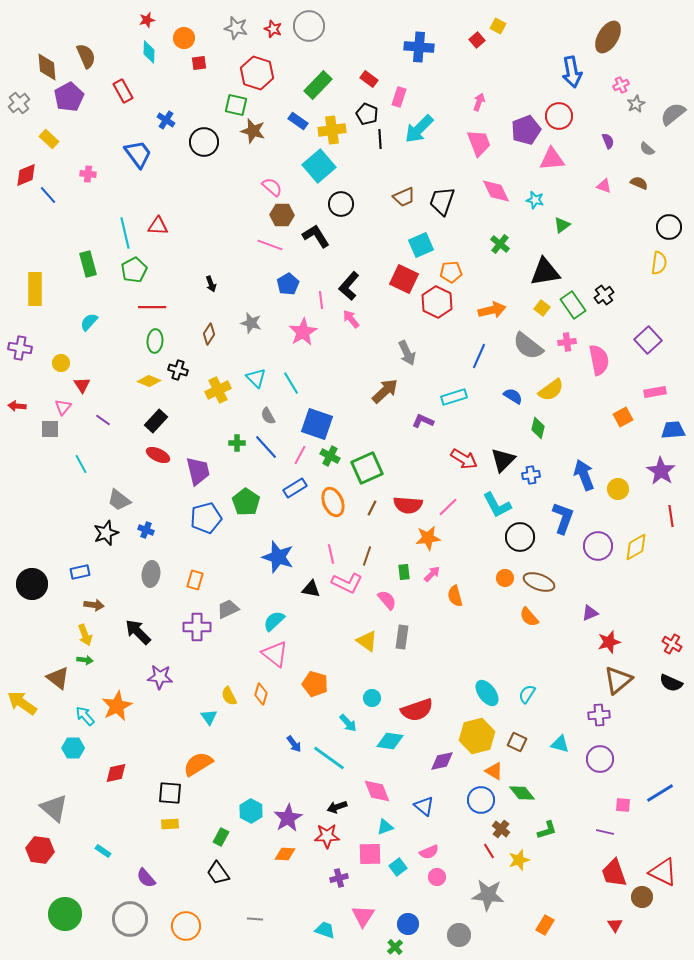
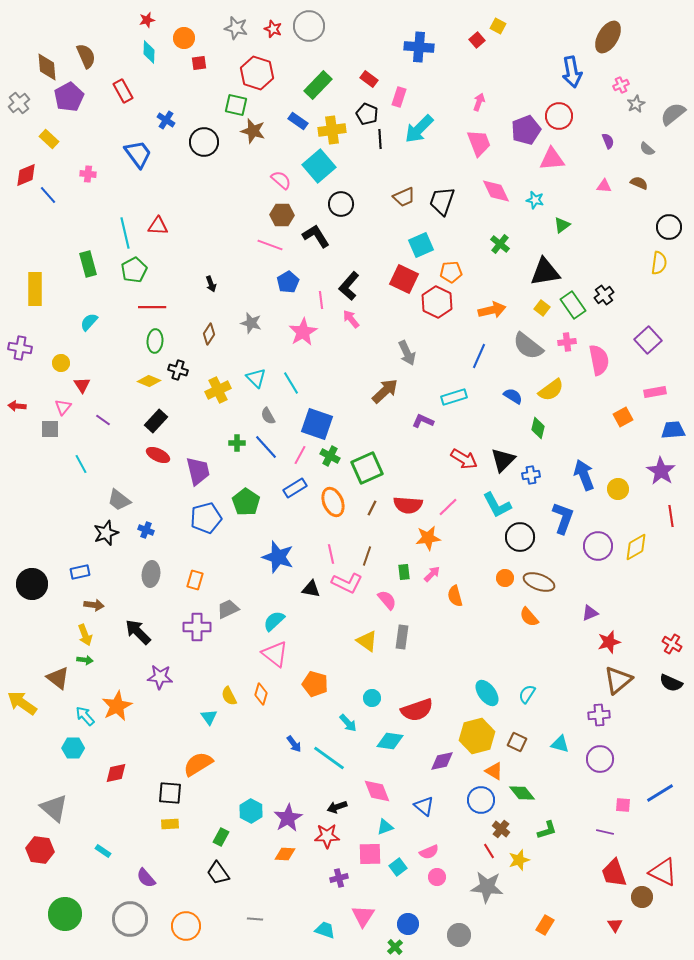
pink triangle at (604, 186): rotated 14 degrees counterclockwise
pink semicircle at (272, 187): moved 9 px right, 7 px up
blue pentagon at (288, 284): moved 2 px up
gray star at (488, 895): moved 1 px left, 8 px up
